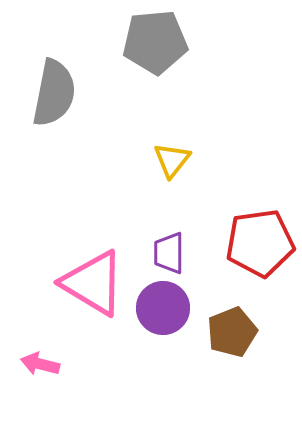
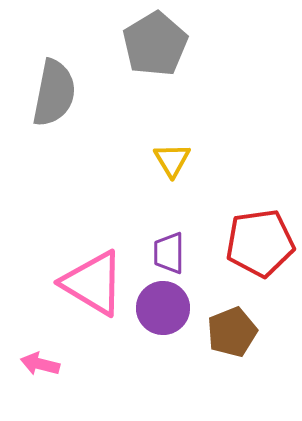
gray pentagon: moved 2 px down; rotated 26 degrees counterclockwise
yellow triangle: rotated 9 degrees counterclockwise
